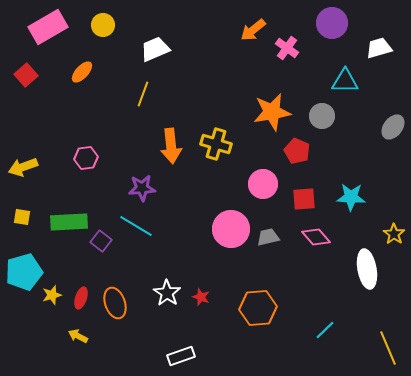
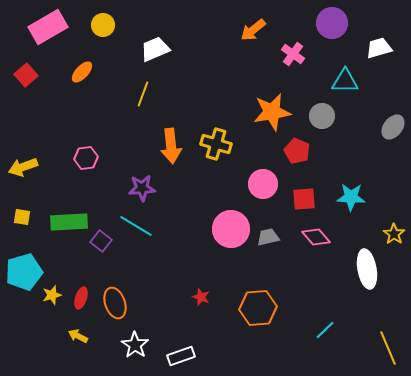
pink cross at (287, 48): moved 6 px right, 6 px down
white star at (167, 293): moved 32 px left, 52 px down
